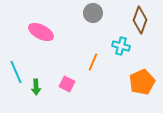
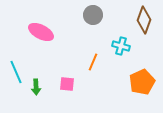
gray circle: moved 2 px down
brown diamond: moved 4 px right
pink square: rotated 21 degrees counterclockwise
